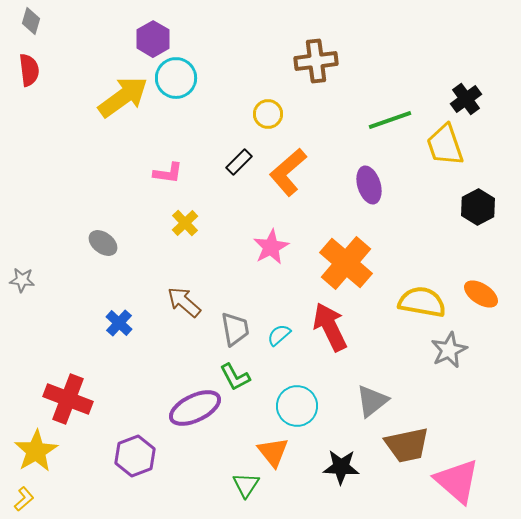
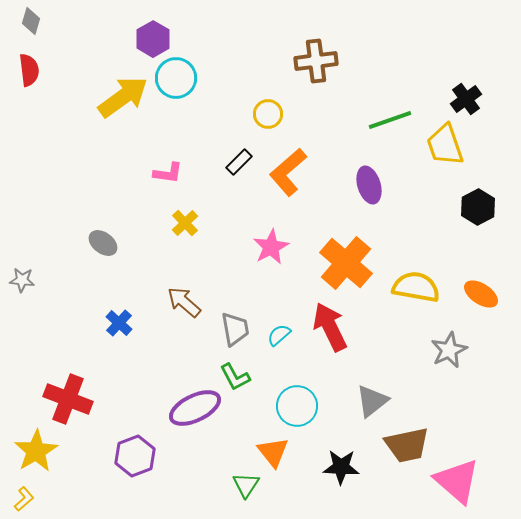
yellow semicircle at (422, 302): moved 6 px left, 15 px up
